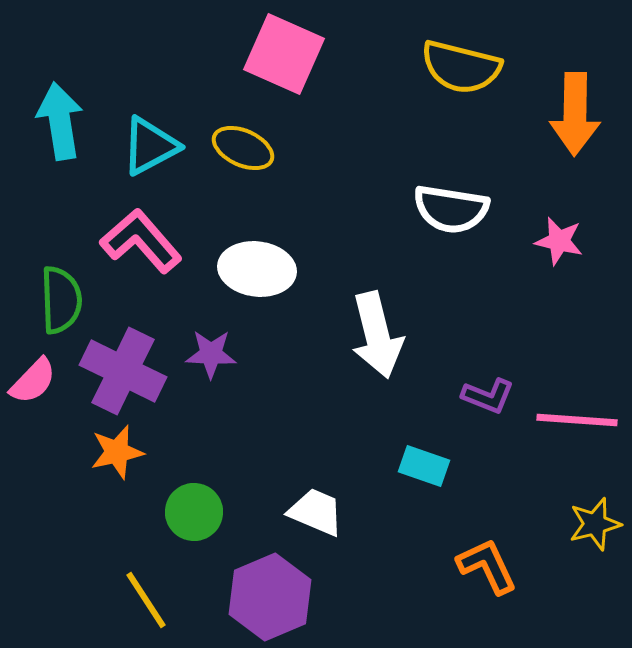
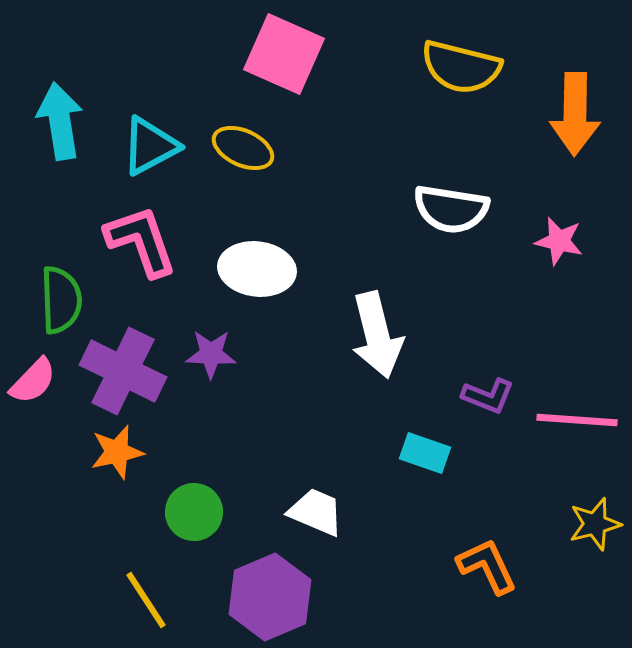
pink L-shape: rotated 22 degrees clockwise
cyan rectangle: moved 1 px right, 13 px up
